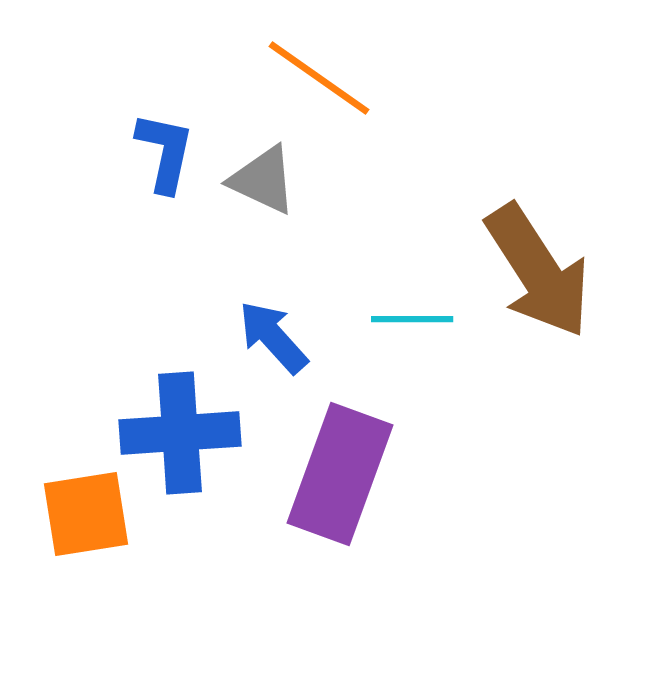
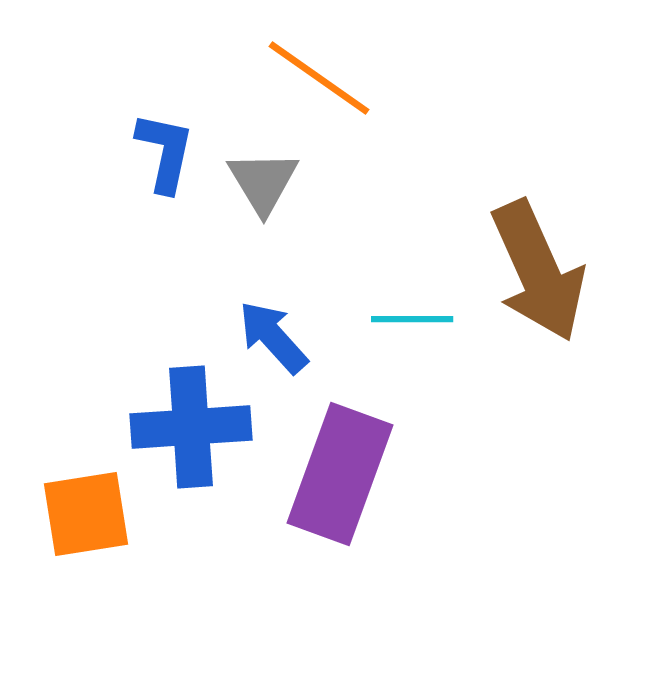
gray triangle: moved 2 px down; rotated 34 degrees clockwise
brown arrow: rotated 9 degrees clockwise
blue cross: moved 11 px right, 6 px up
